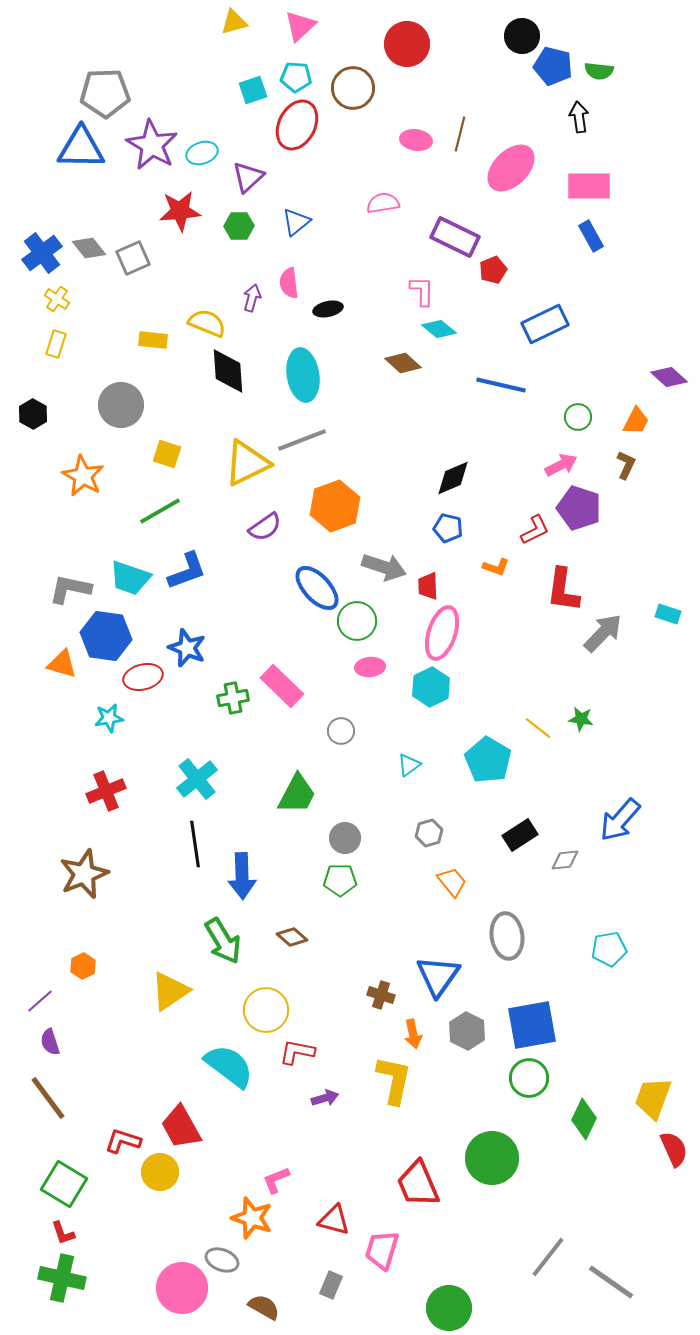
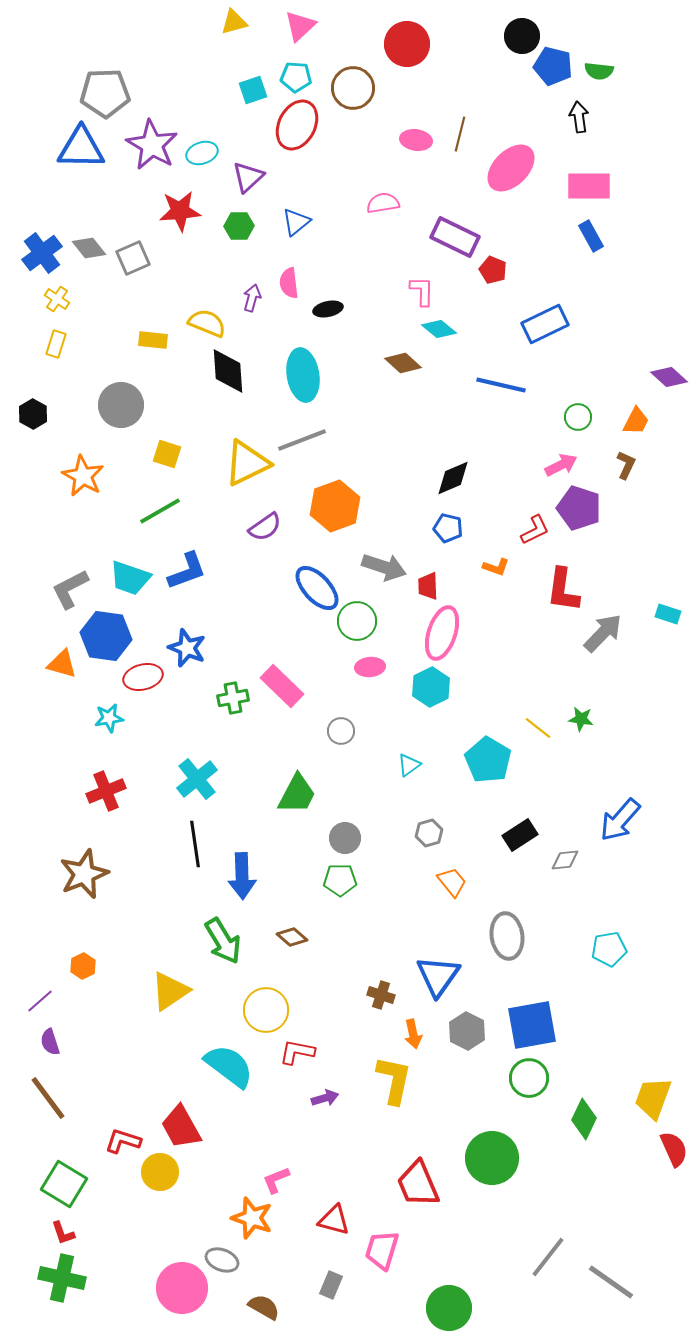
red pentagon at (493, 270): rotated 28 degrees counterclockwise
gray L-shape at (70, 589): rotated 39 degrees counterclockwise
